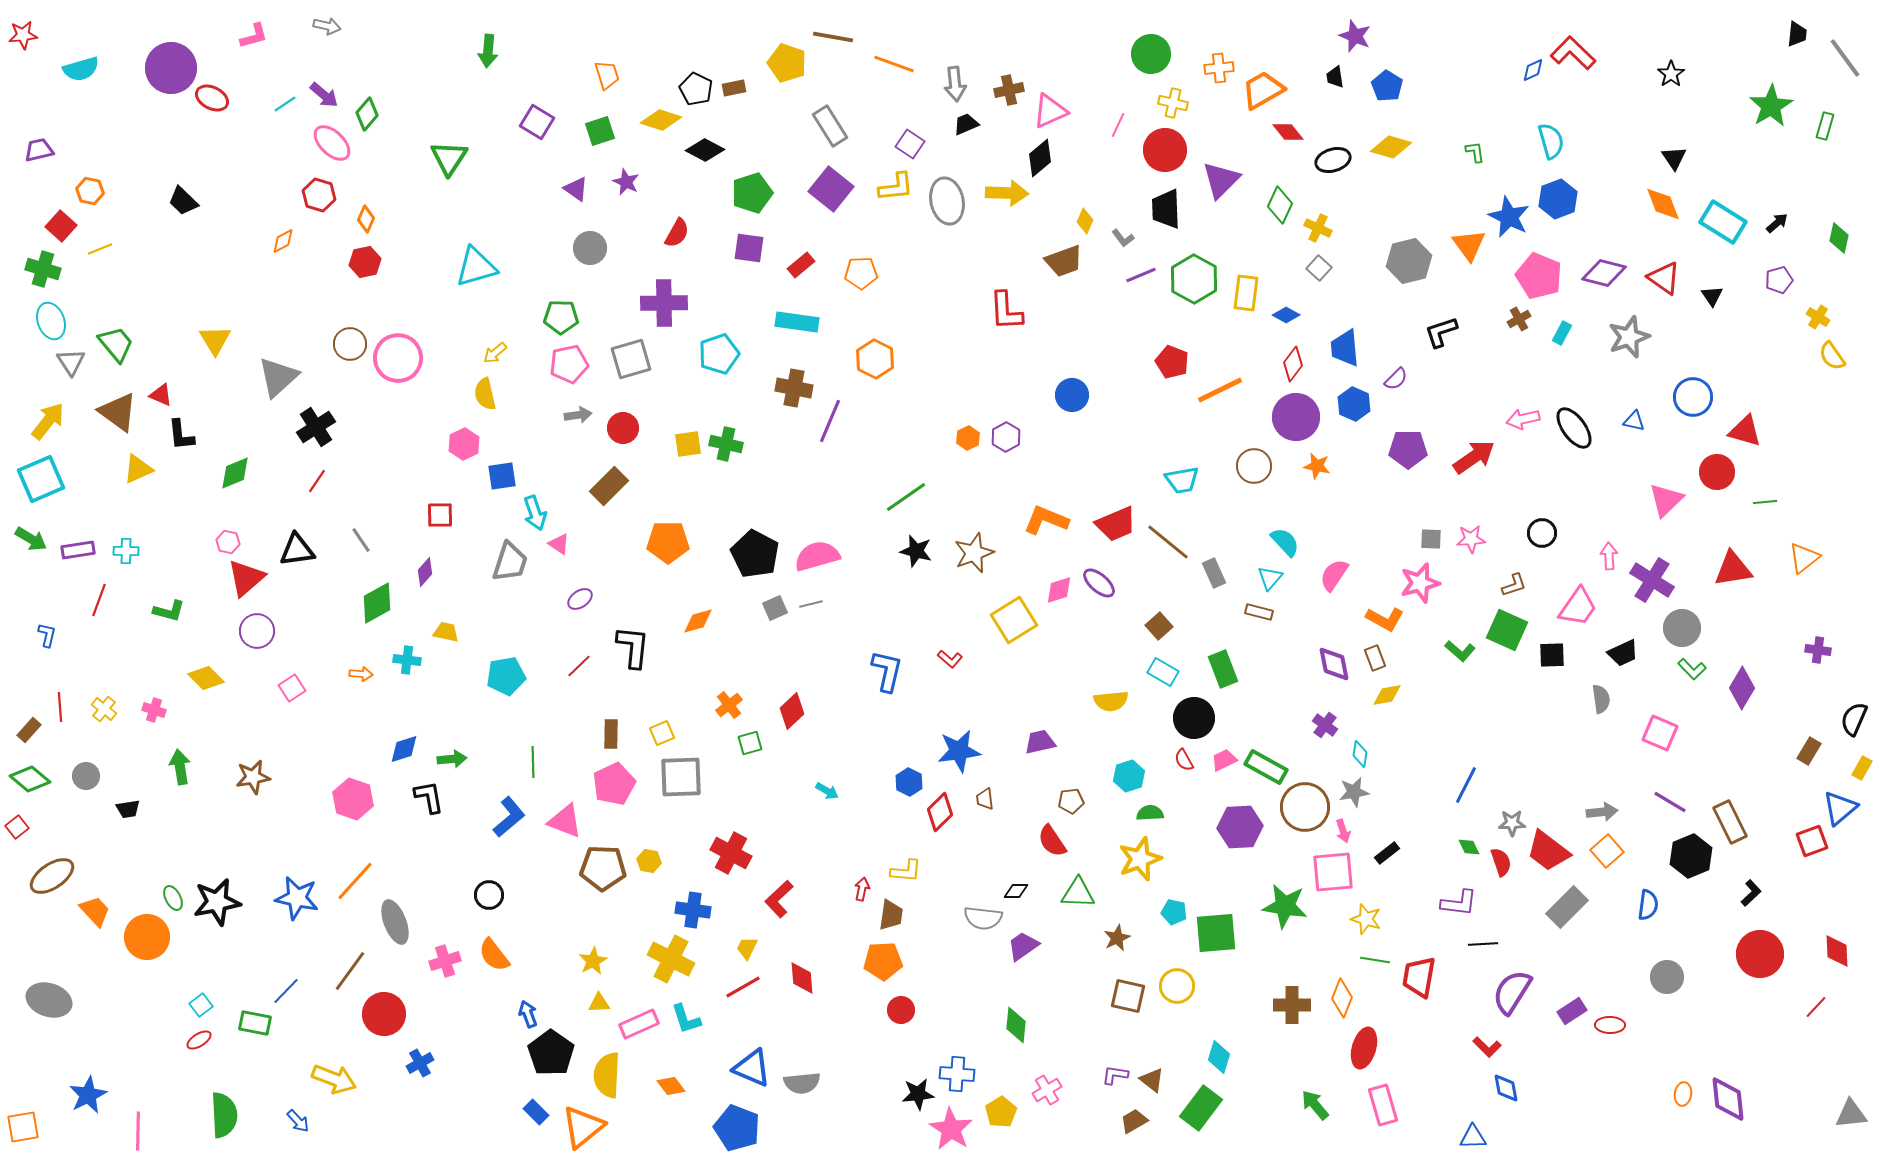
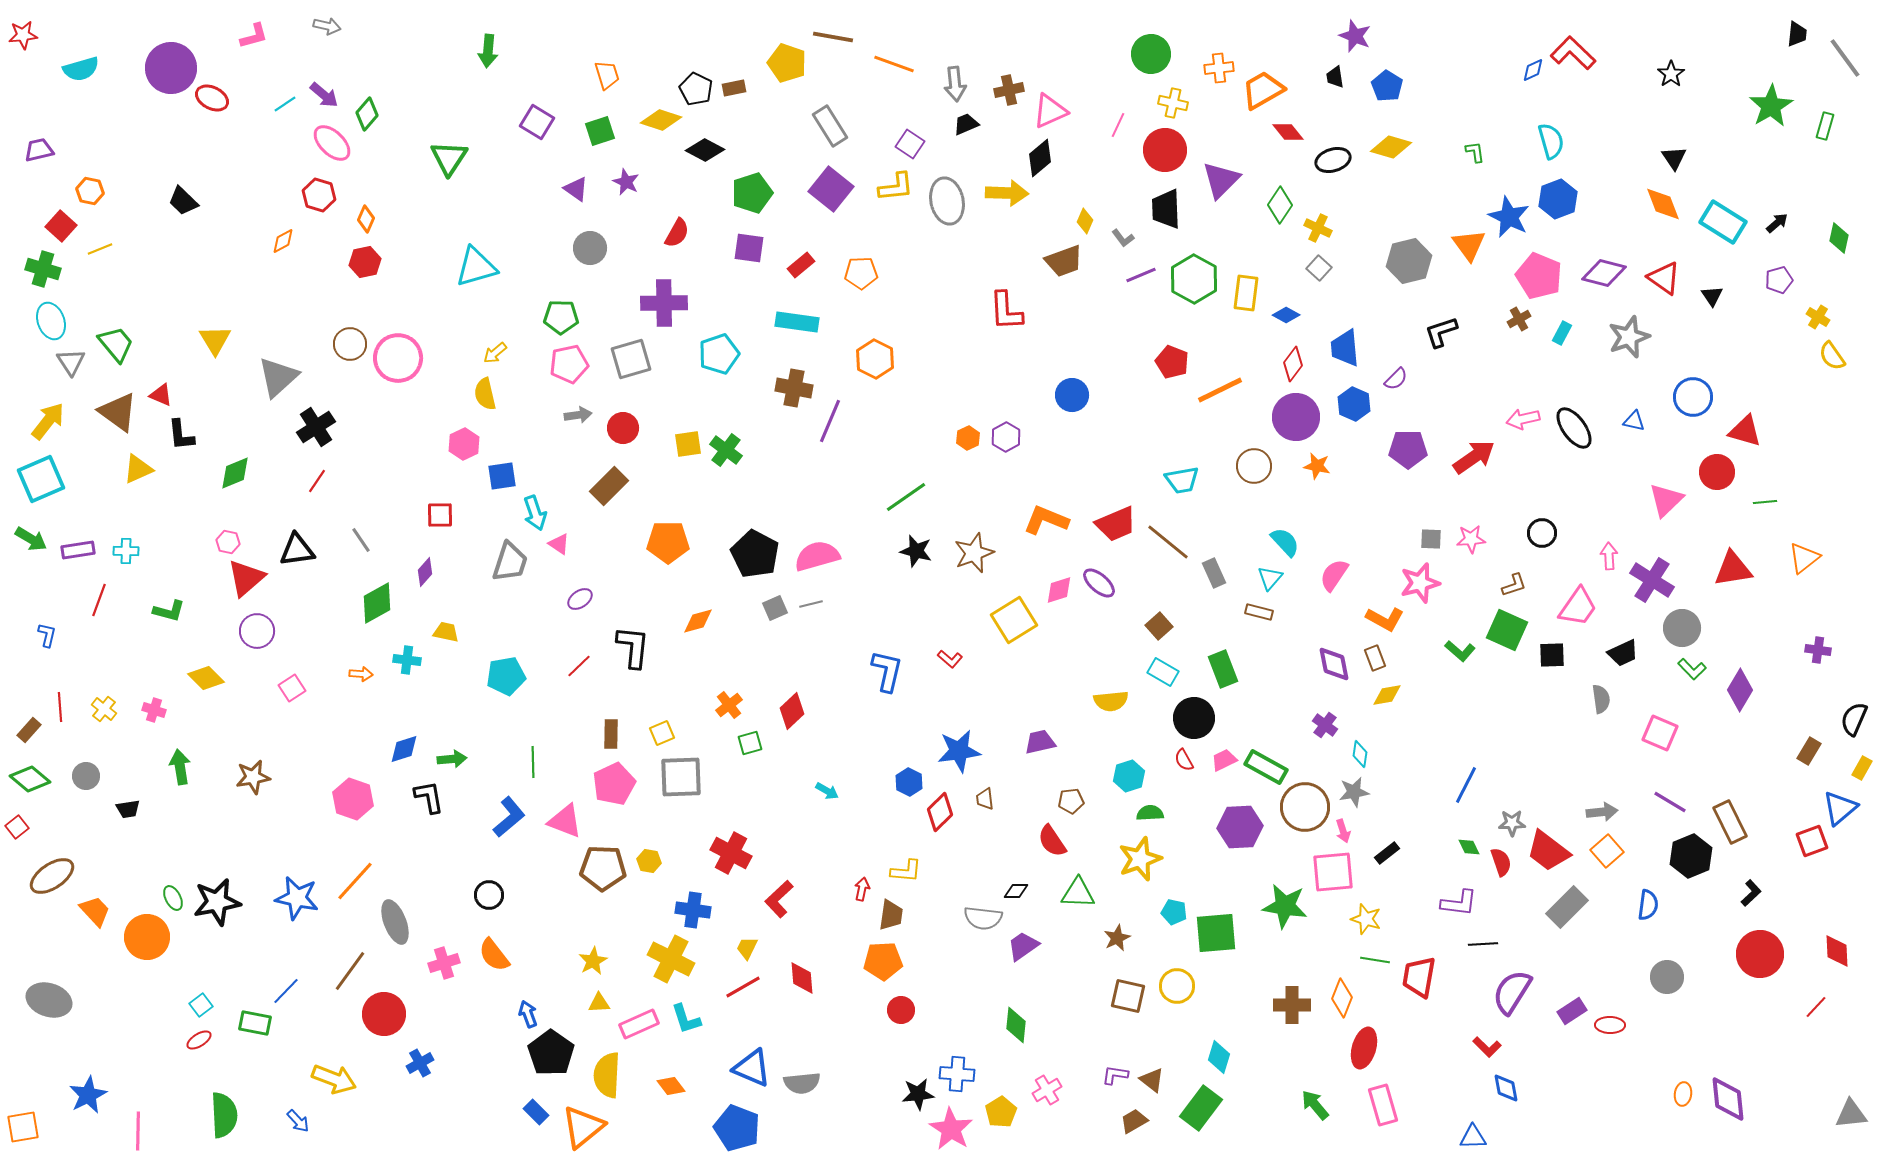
green diamond at (1280, 205): rotated 9 degrees clockwise
green cross at (726, 444): moved 6 px down; rotated 24 degrees clockwise
purple diamond at (1742, 688): moved 2 px left, 2 px down
pink cross at (445, 961): moved 1 px left, 2 px down
